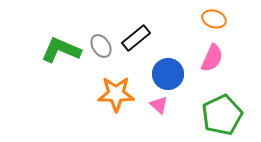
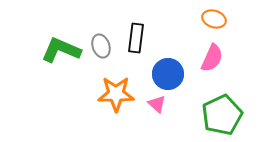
black rectangle: rotated 44 degrees counterclockwise
gray ellipse: rotated 15 degrees clockwise
pink triangle: moved 2 px left, 1 px up
